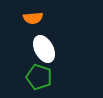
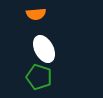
orange semicircle: moved 3 px right, 4 px up
